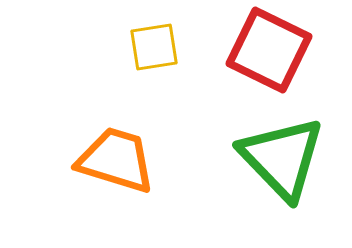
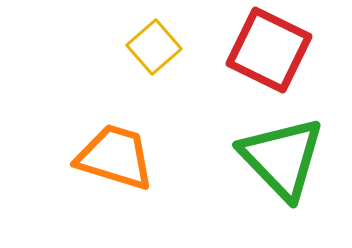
yellow square: rotated 32 degrees counterclockwise
orange trapezoid: moved 1 px left, 3 px up
